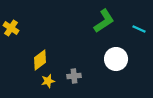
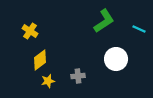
yellow cross: moved 19 px right, 3 px down
gray cross: moved 4 px right
